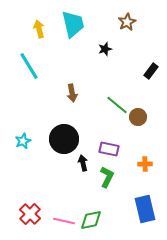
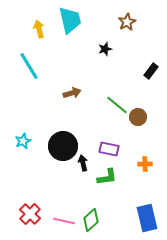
cyan trapezoid: moved 3 px left, 4 px up
brown arrow: rotated 96 degrees counterclockwise
black circle: moved 1 px left, 7 px down
green L-shape: rotated 55 degrees clockwise
blue rectangle: moved 2 px right, 9 px down
green diamond: rotated 30 degrees counterclockwise
